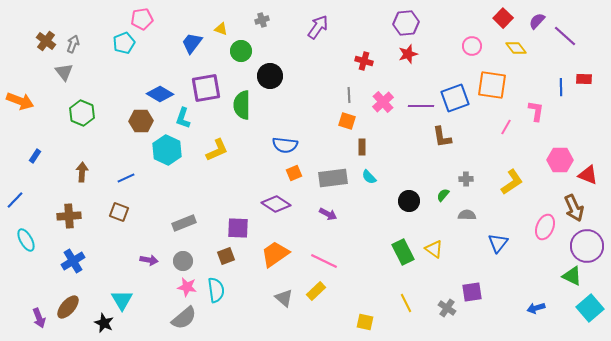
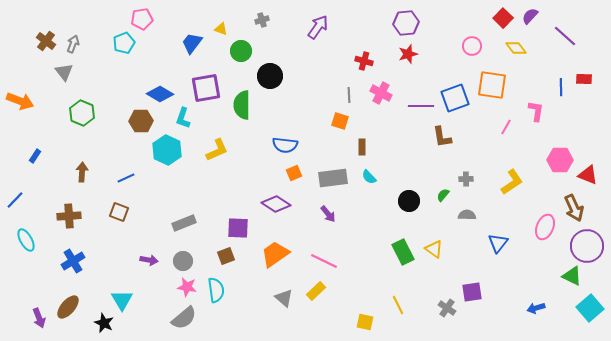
purple semicircle at (537, 21): moved 7 px left, 5 px up
pink cross at (383, 102): moved 2 px left, 9 px up; rotated 20 degrees counterclockwise
orange square at (347, 121): moved 7 px left
purple arrow at (328, 214): rotated 24 degrees clockwise
yellow line at (406, 303): moved 8 px left, 2 px down
